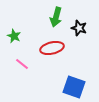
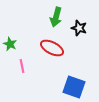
green star: moved 4 px left, 8 px down
red ellipse: rotated 40 degrees clockwise
pink line: moved 2 px down; rotated 40 degrees clockwise
